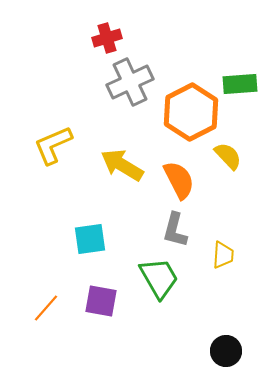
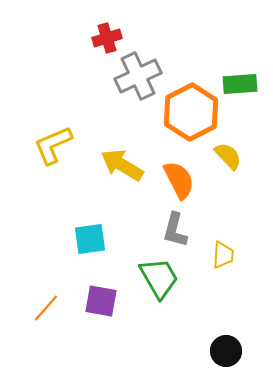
gray cross: moved 8 px right, 6 px up
